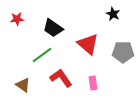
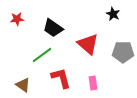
red L-shape: rotated 20 degrees clockwise
